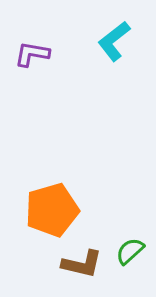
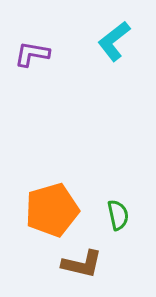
green semicircle: moved 12 px left, 36 px up; rotated 120 degrees clockwise
